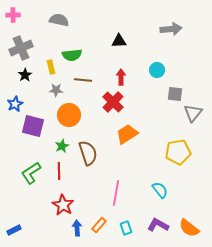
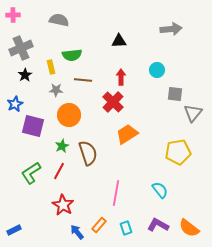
red line: rotated 30 degrees clockwise
blue arrow: moved 4 px down; rotated 35 degrees counterclockwise
